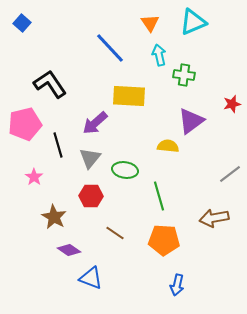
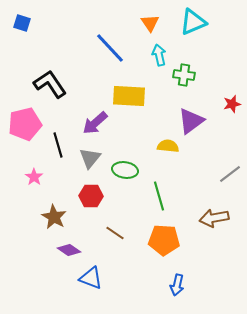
blue square: rotated 24 degrees counterclockwise
